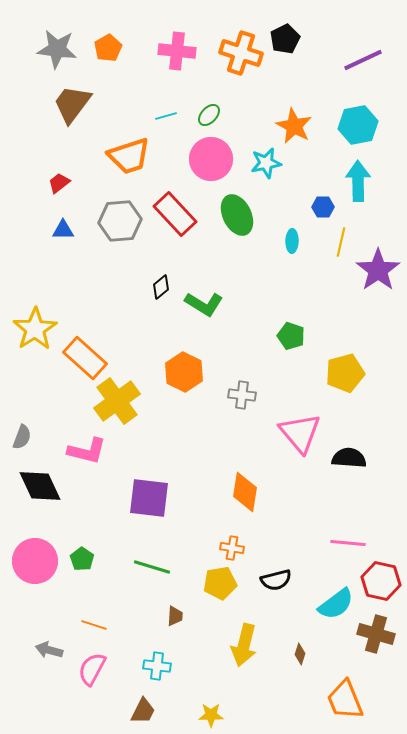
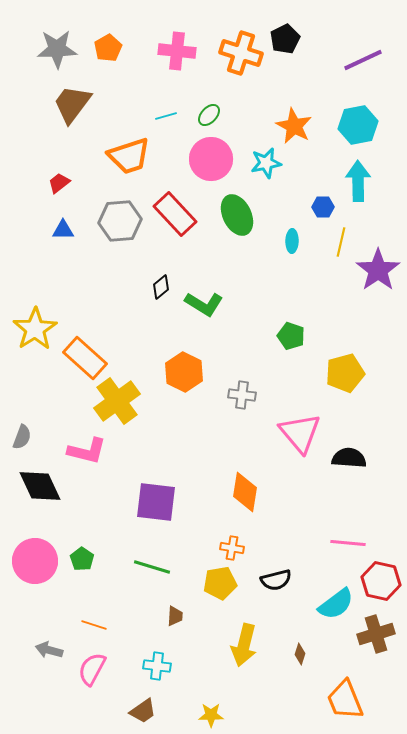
gray star at (57, 49): rotated 9 degrees counterclockwise
purple square at (149, 498): moved 7 px right, 4 px down
brown cross at (376, 634): rotated 33 degrees counterclockwise
brown trapezoid at (143, 711): rotated 28 degrees clockwise
